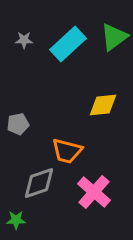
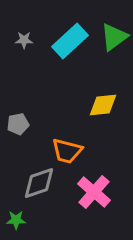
cyan rectangle: moved 2 px right, 3 px up
